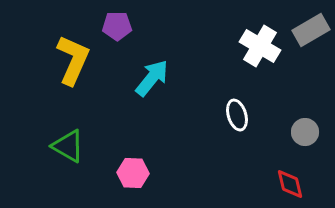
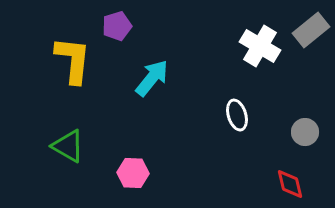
purple pentagon: rotated 16 degrees counterclockwise
gray rectangle: rotated 9 degrees counterclockwise
yellow L-shape: rotated 18 degrees counterclockwise
